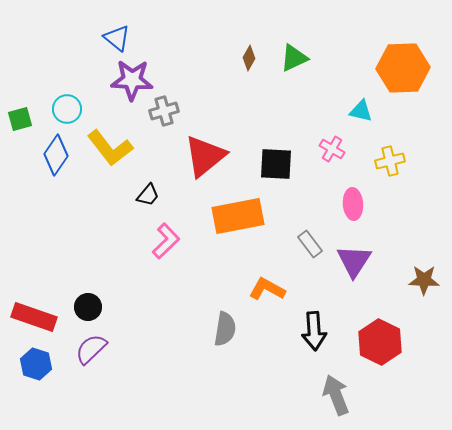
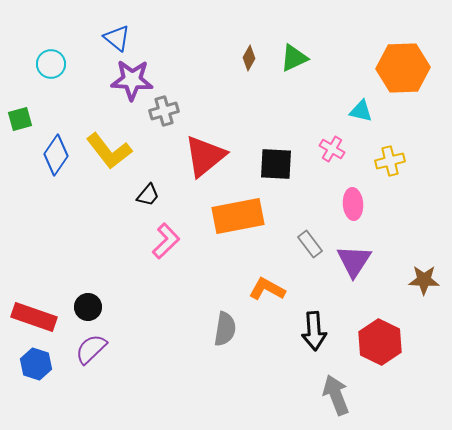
cyan circle: moved 16 px left, 45 px up
yellow L-shape: moved 1 px left, 3 px down
